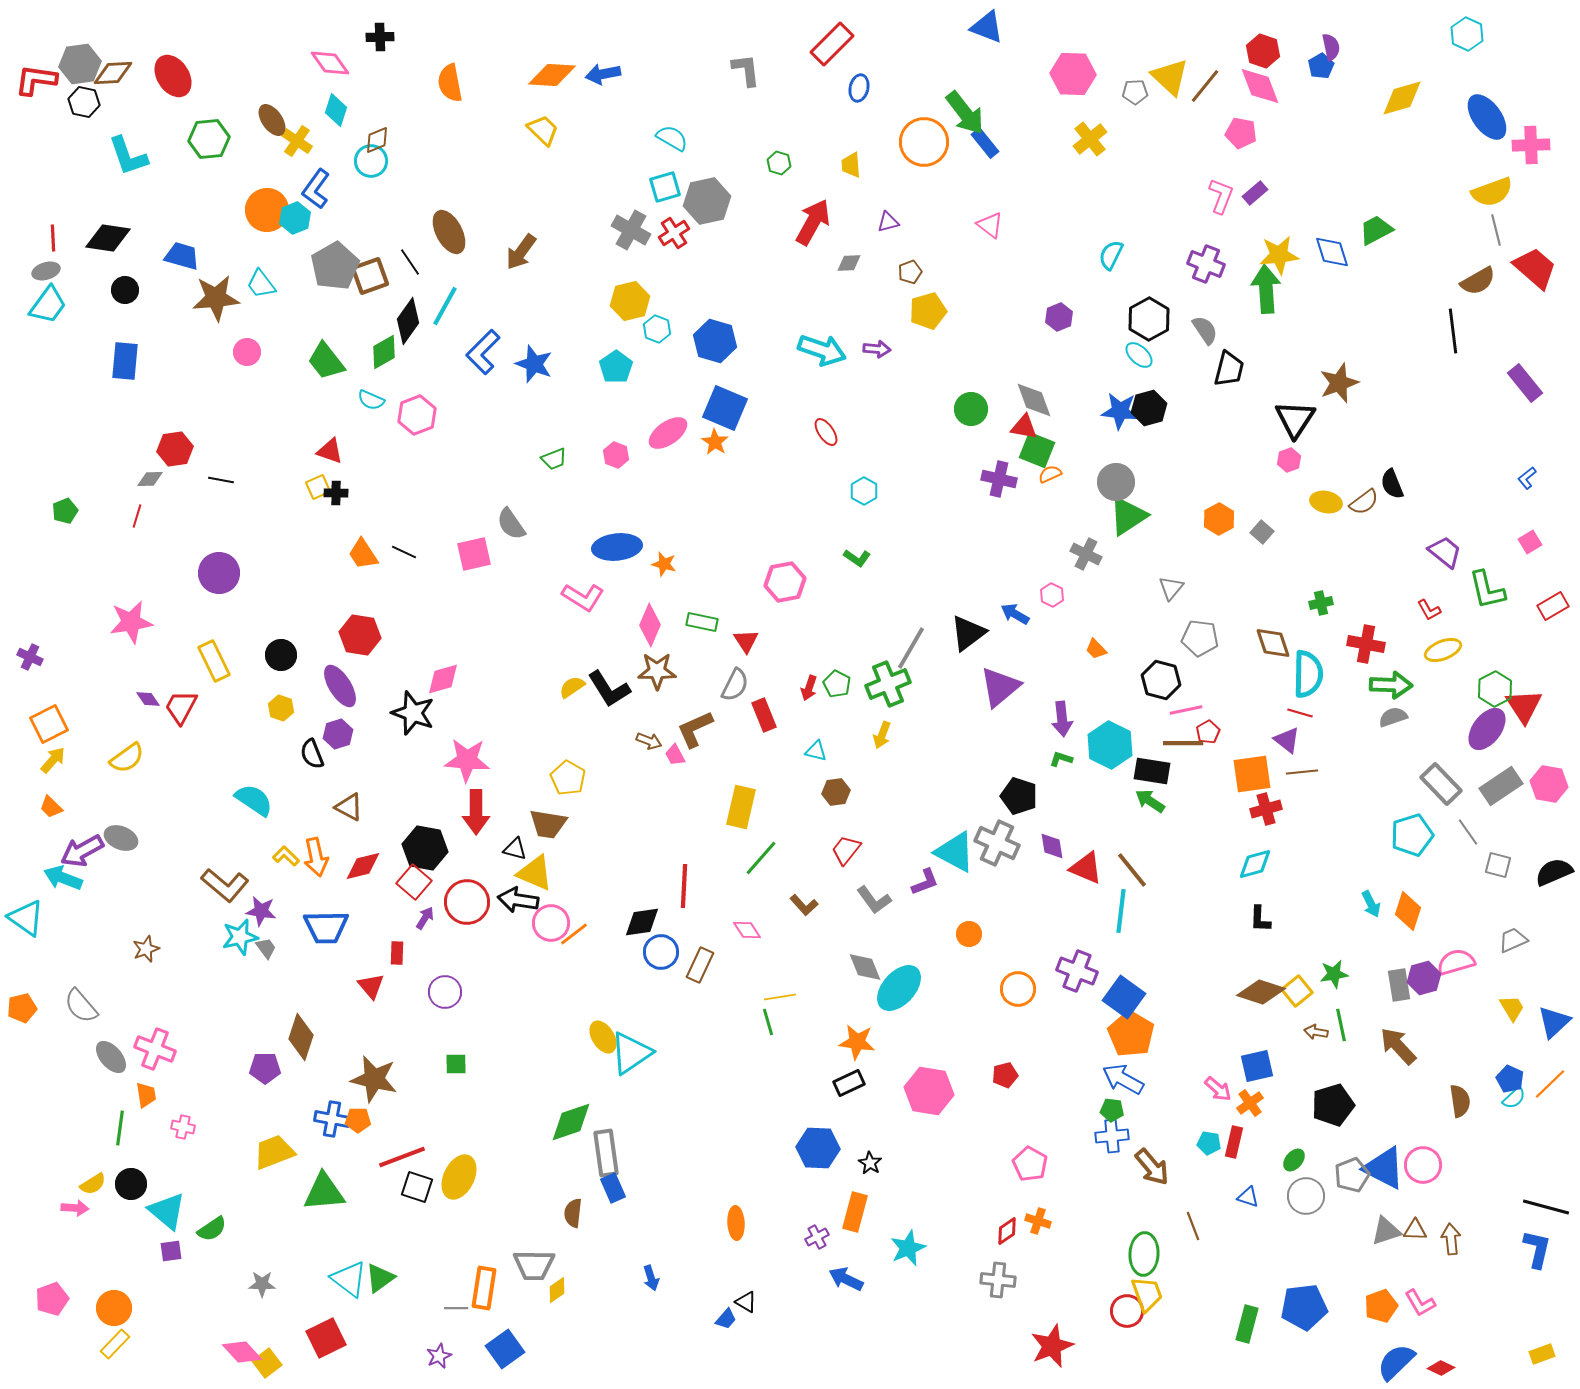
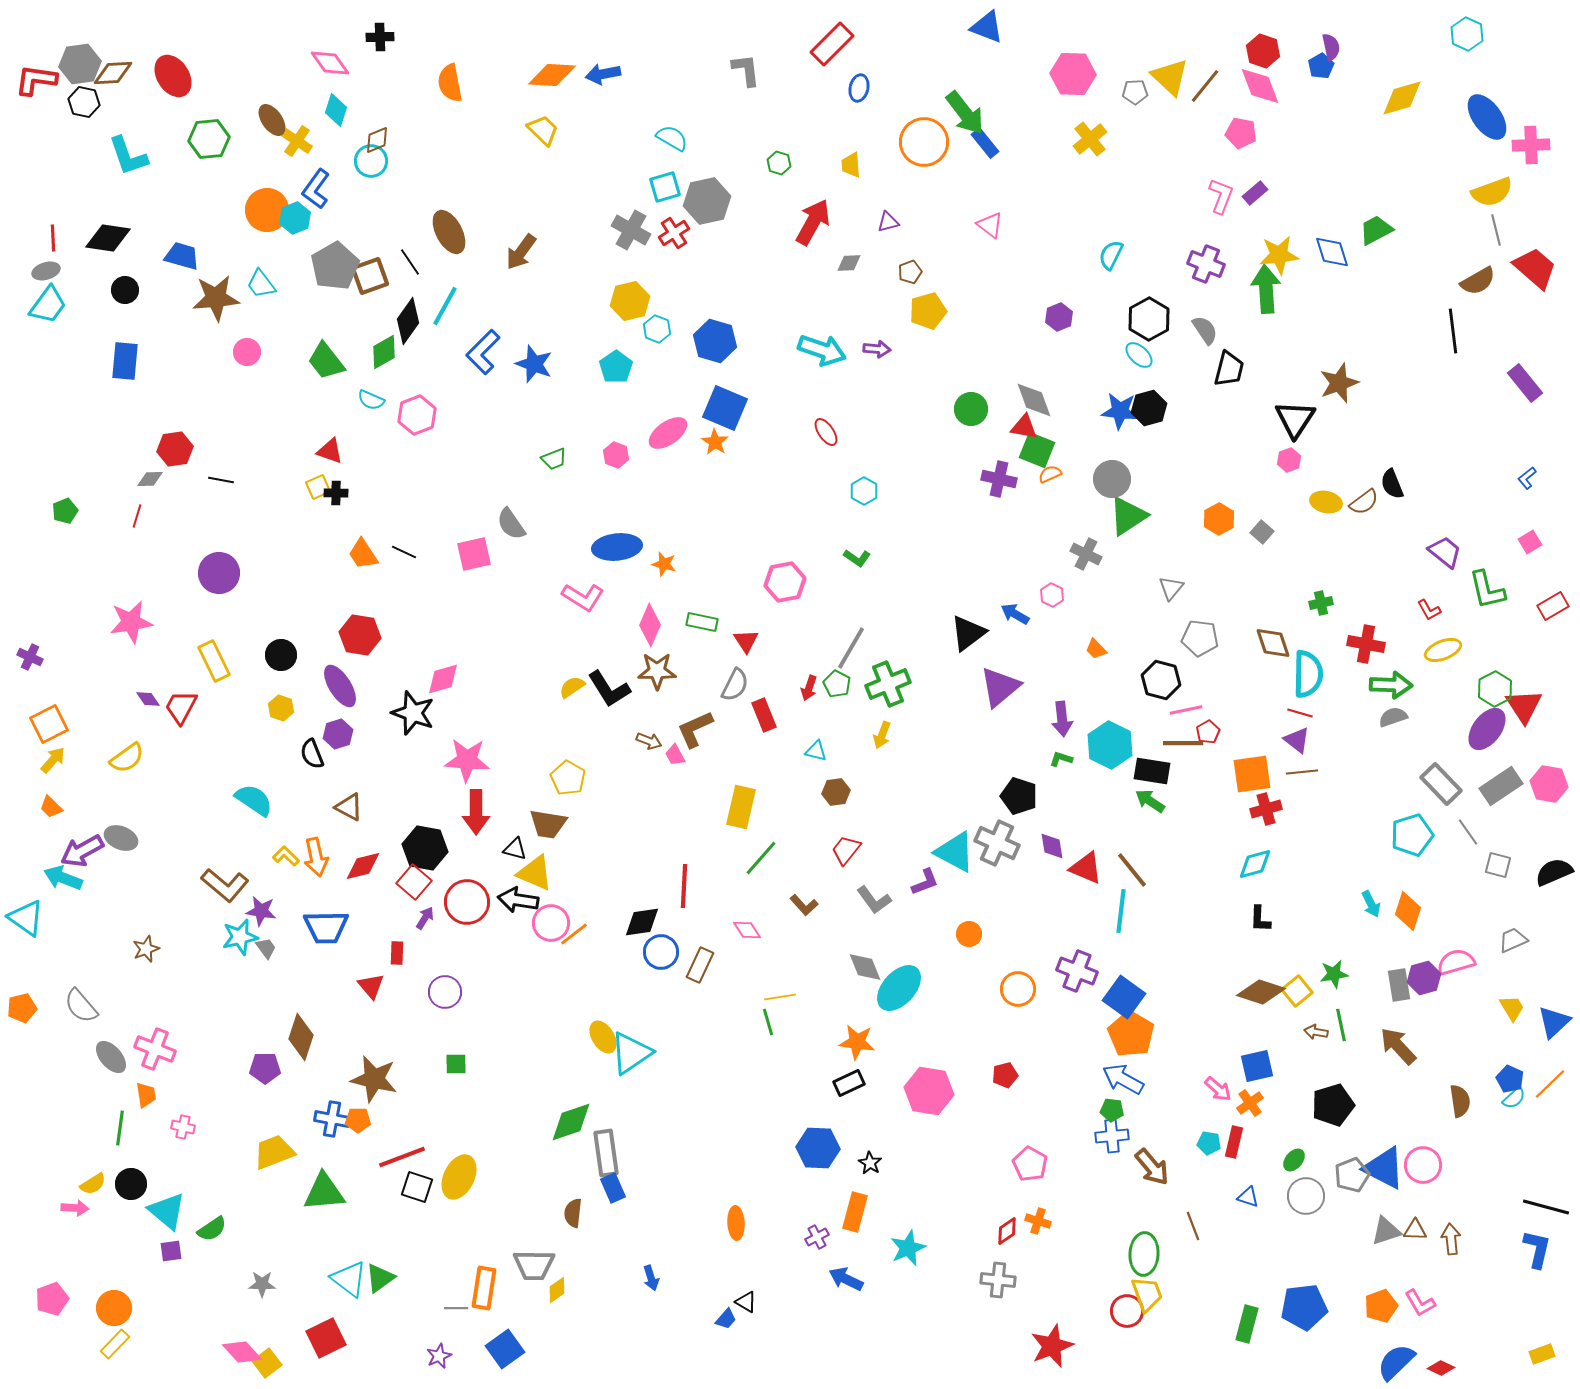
gray circle at (1116, 482): moved 4 px left, 3 px up
gray line at (911, 648): moved 60 px left
purple triangle at (1287, 740): moved 10 px right
